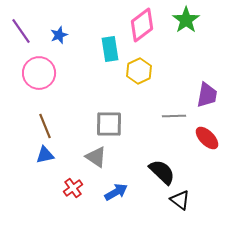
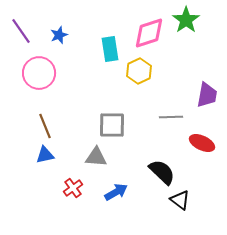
pink diamond: moved 7 px right, 8 px down; rotated 20 degrees clockwise
gray line: moved 3 px left, 1 px down
gray square: moved 3 px right, 1 px down
red ellipse: moved 5 px left, 5 px down; rotated 20 degrees counterclockwise
gray triangle: rotated 30 degrees counterclockwise
